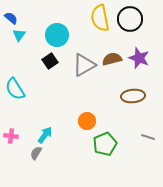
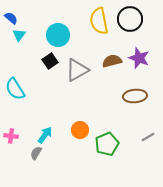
yellow semicircle: moved 1 px left, 3 px down
cyan circle: moved 1 px right
brown semicircle: moved 2 px down
gray triangle: moved 7 px left, 5 px down
brown ellipse: moved 2 px right
orange circle: moved 7 px left, 9 px down
gray line: rotated 48 degrees counterclockwise
green pentagon: moved 2 px right
